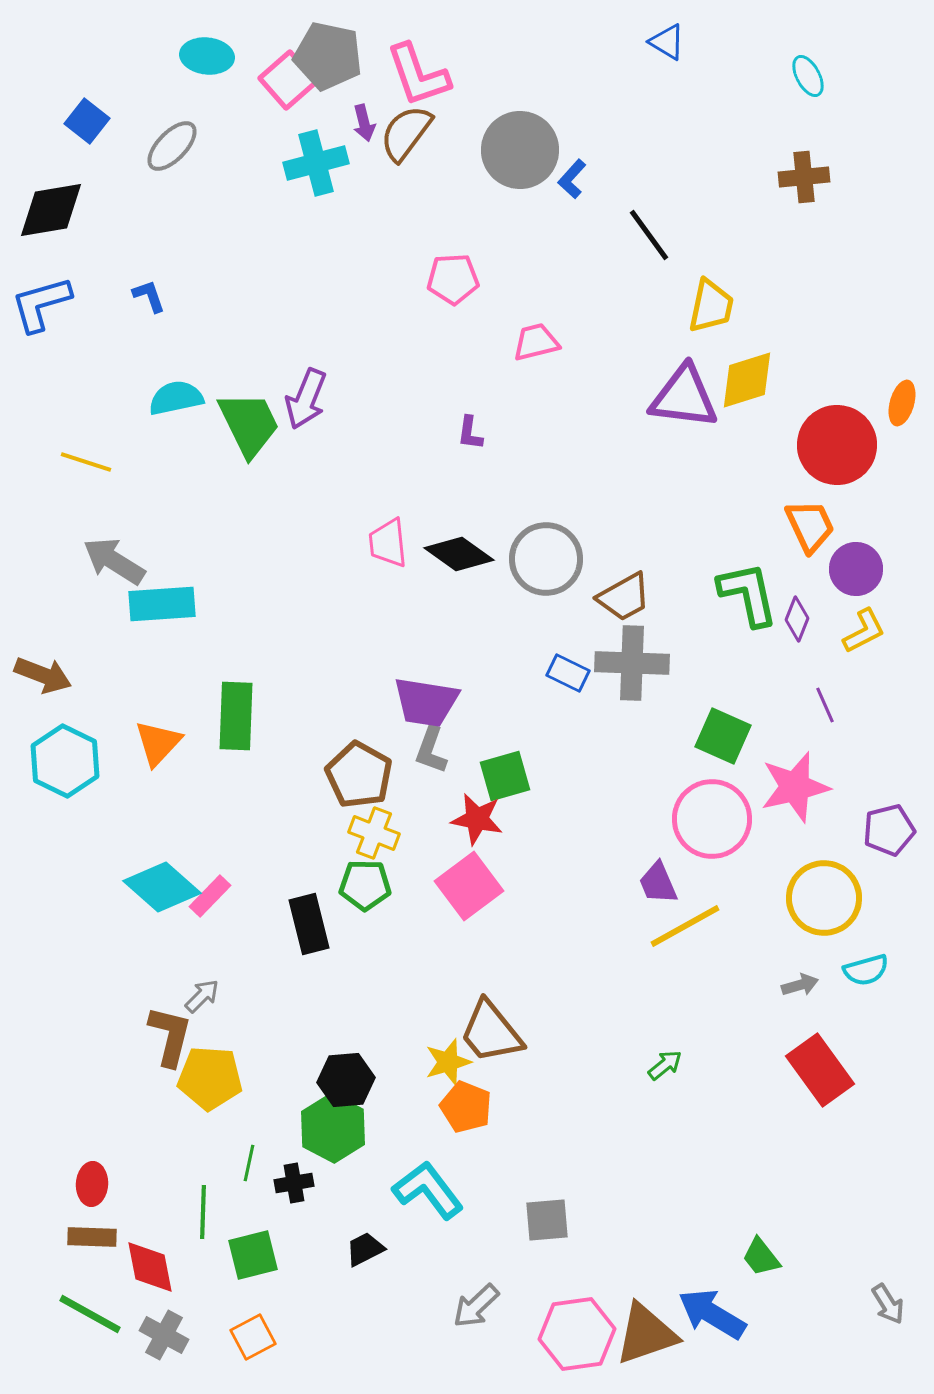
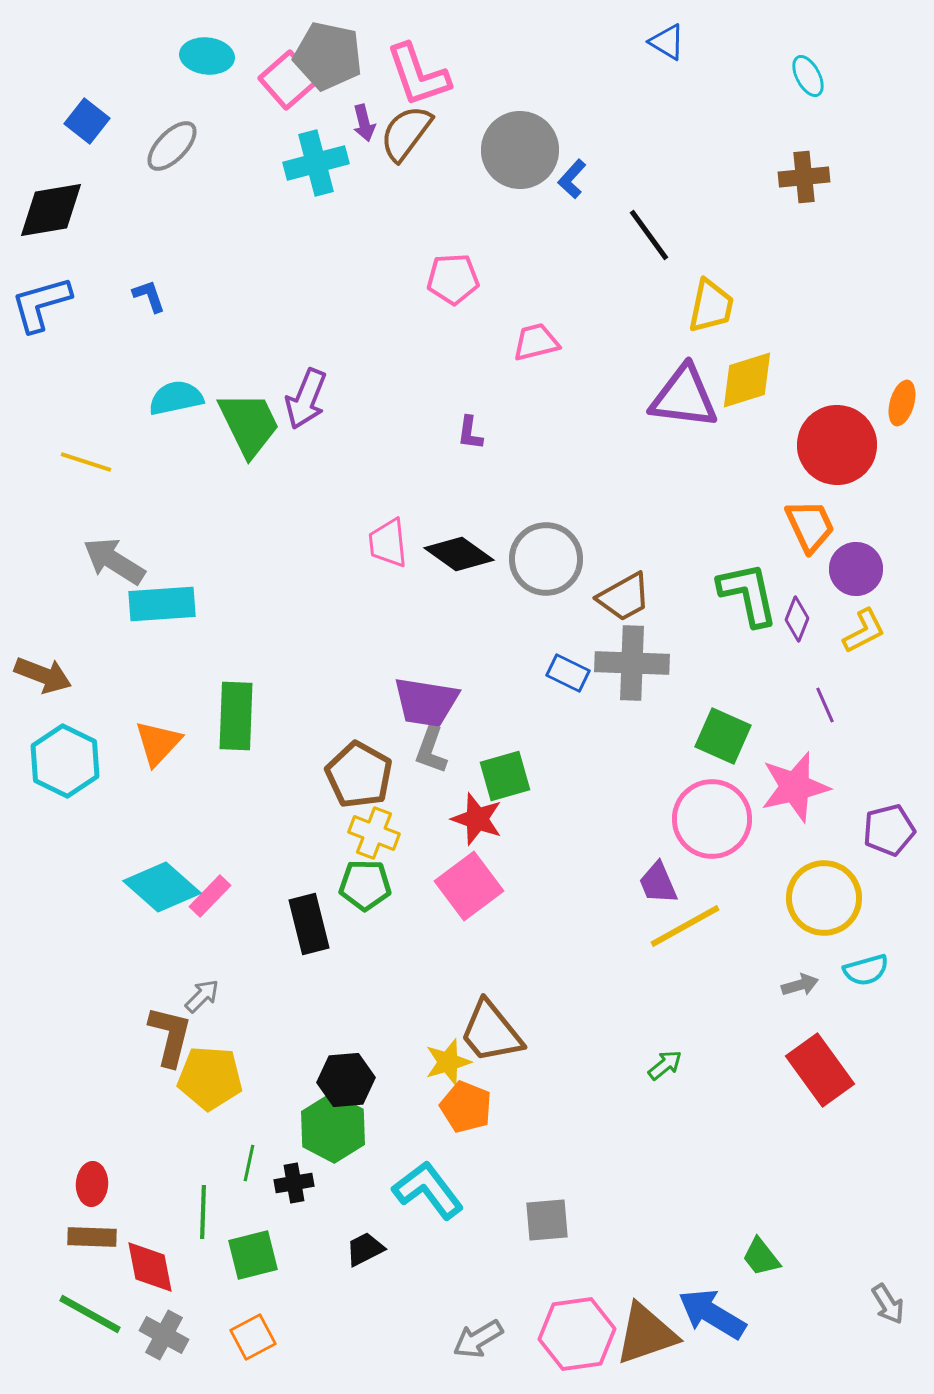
red star at (477, 819): rotated 8 degrees clockwise
gray arrow at (476, 1306): moved 2 px right, 33 px down; rotated 12 degrees clockwise
